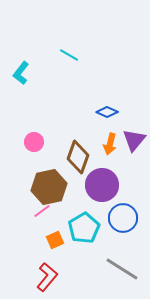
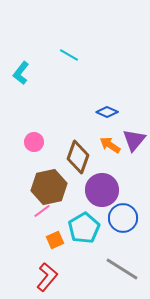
orange arrow: moved 1 px down; rotated 110 degrees clockwise
purple circle: moved 5 px down
